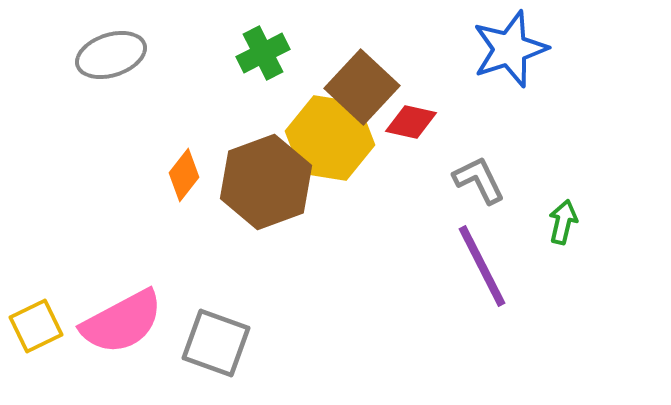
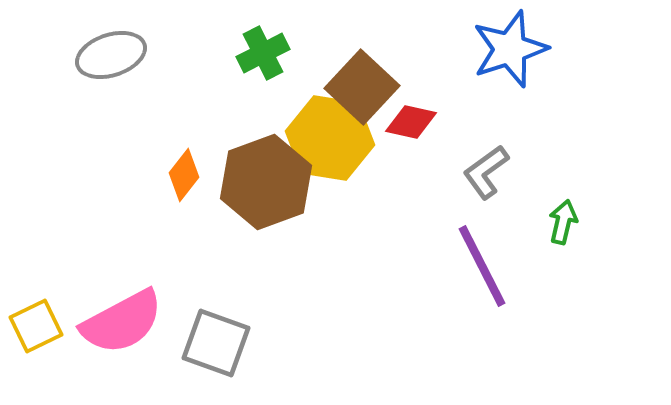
gray L-shape: moved 7 px right, 8 px up; rotated 100 degrees counterclockwise
